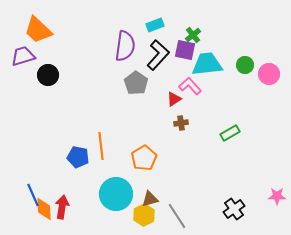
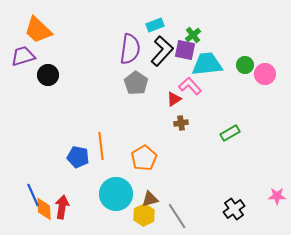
purple semicircle: moved 5 px right, 3 px down
black L-shape: moved 4 px right, 4 px up
pink circle: moved 4 px left
